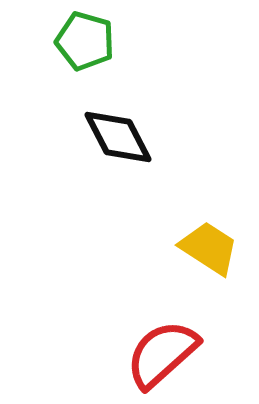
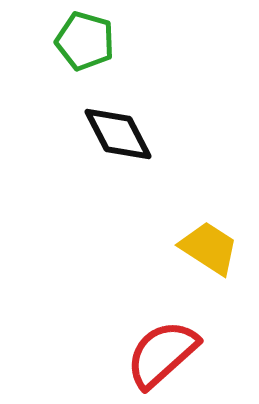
black diamond: moved 3 px up
